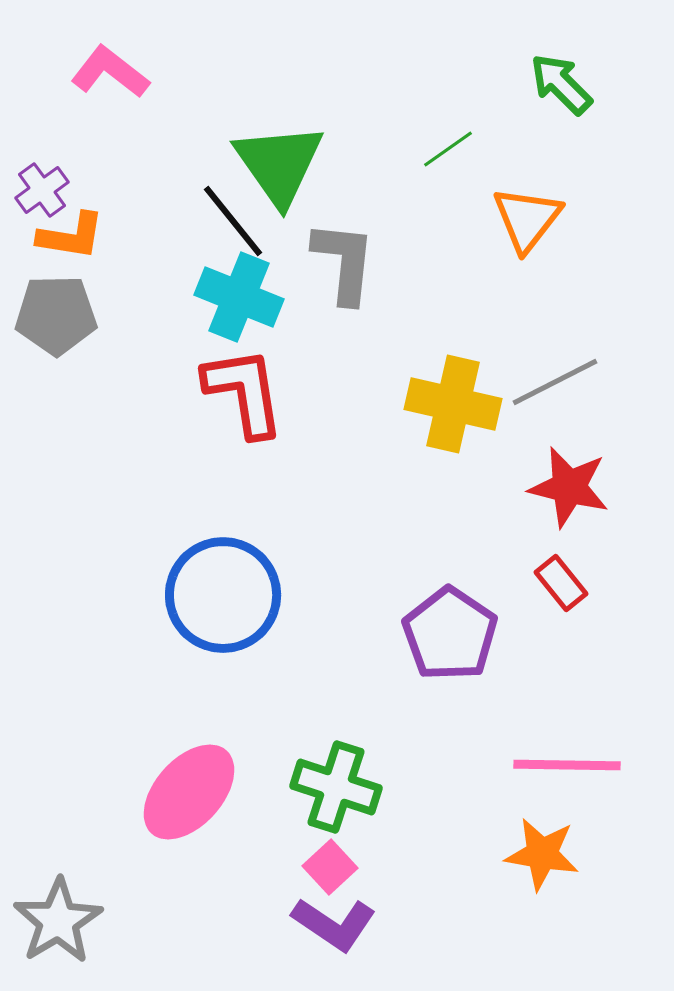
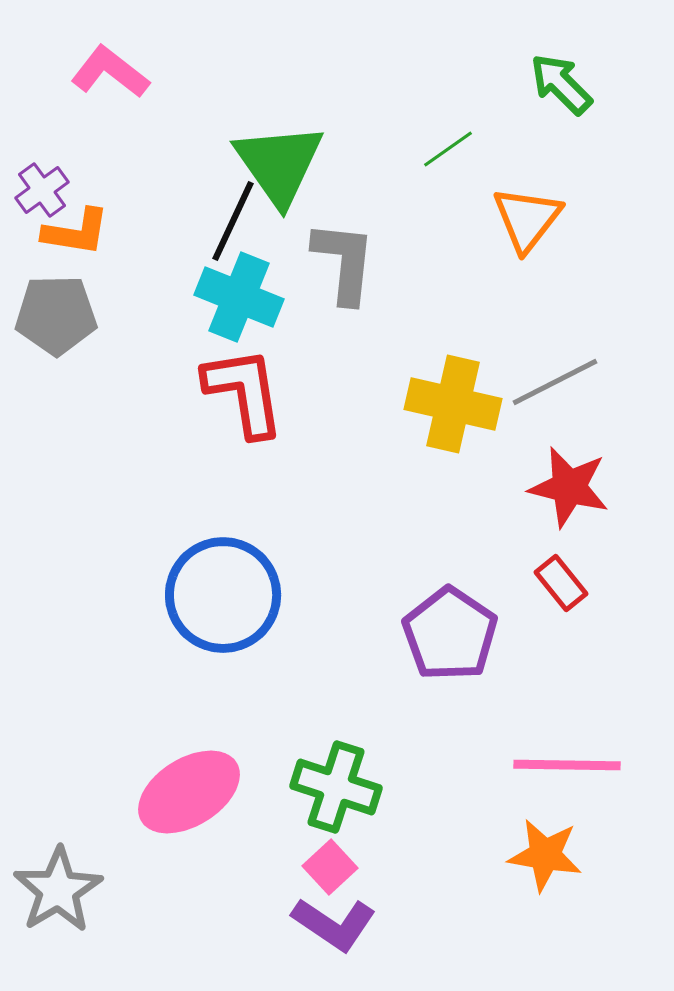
black line: rotated 64 degrees clockwise
orange L-shape: moved 5 px right, 4 px up
pink ellipse: rotated 16 degrees clockwise
orange star: moved 3 px right, 1 px down
gray star: moved 31 px up
